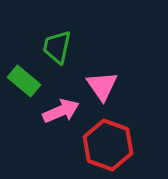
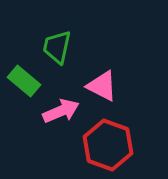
pink triangle: rotated 28 degrees counterclockwise
